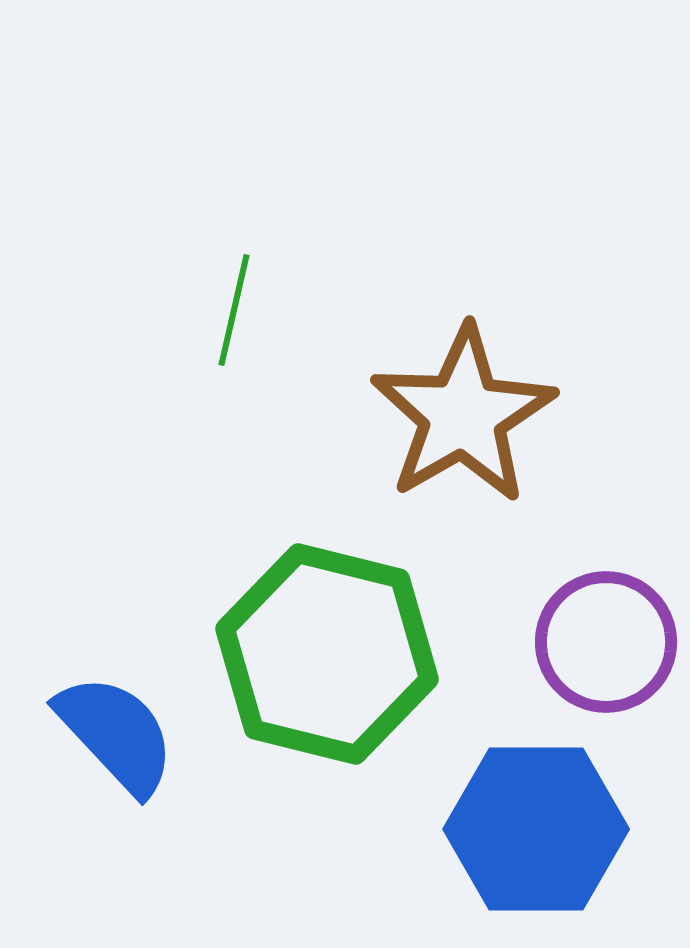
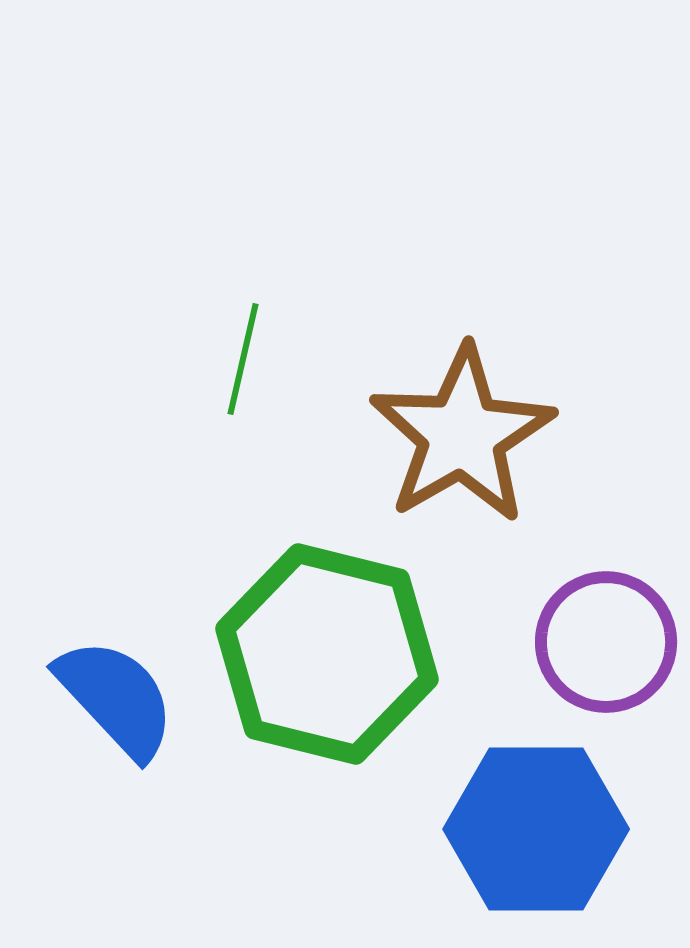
green line: moved 9 px right, 49 px down
brown star: moved 1 px left, 20 px down
blue semicircle: moved 36 px up
